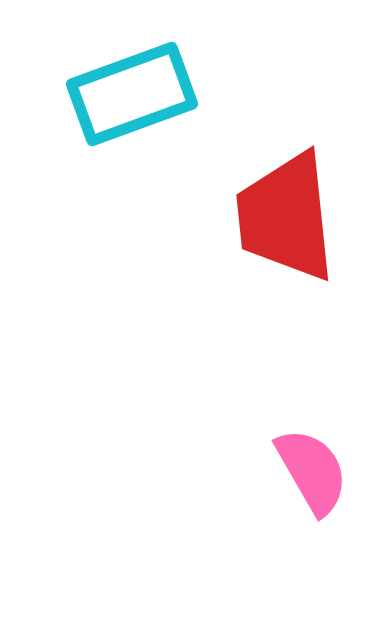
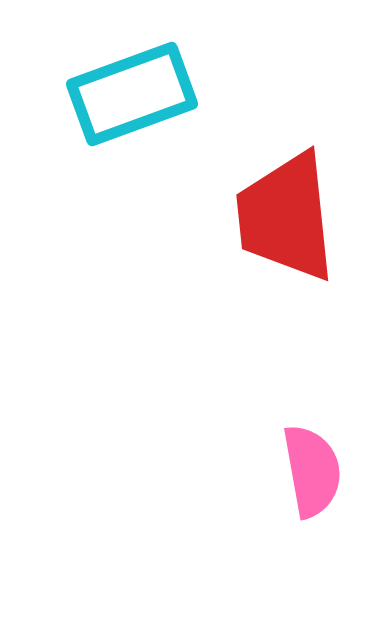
pink semicircle: rotated 20 degrees clockwise
